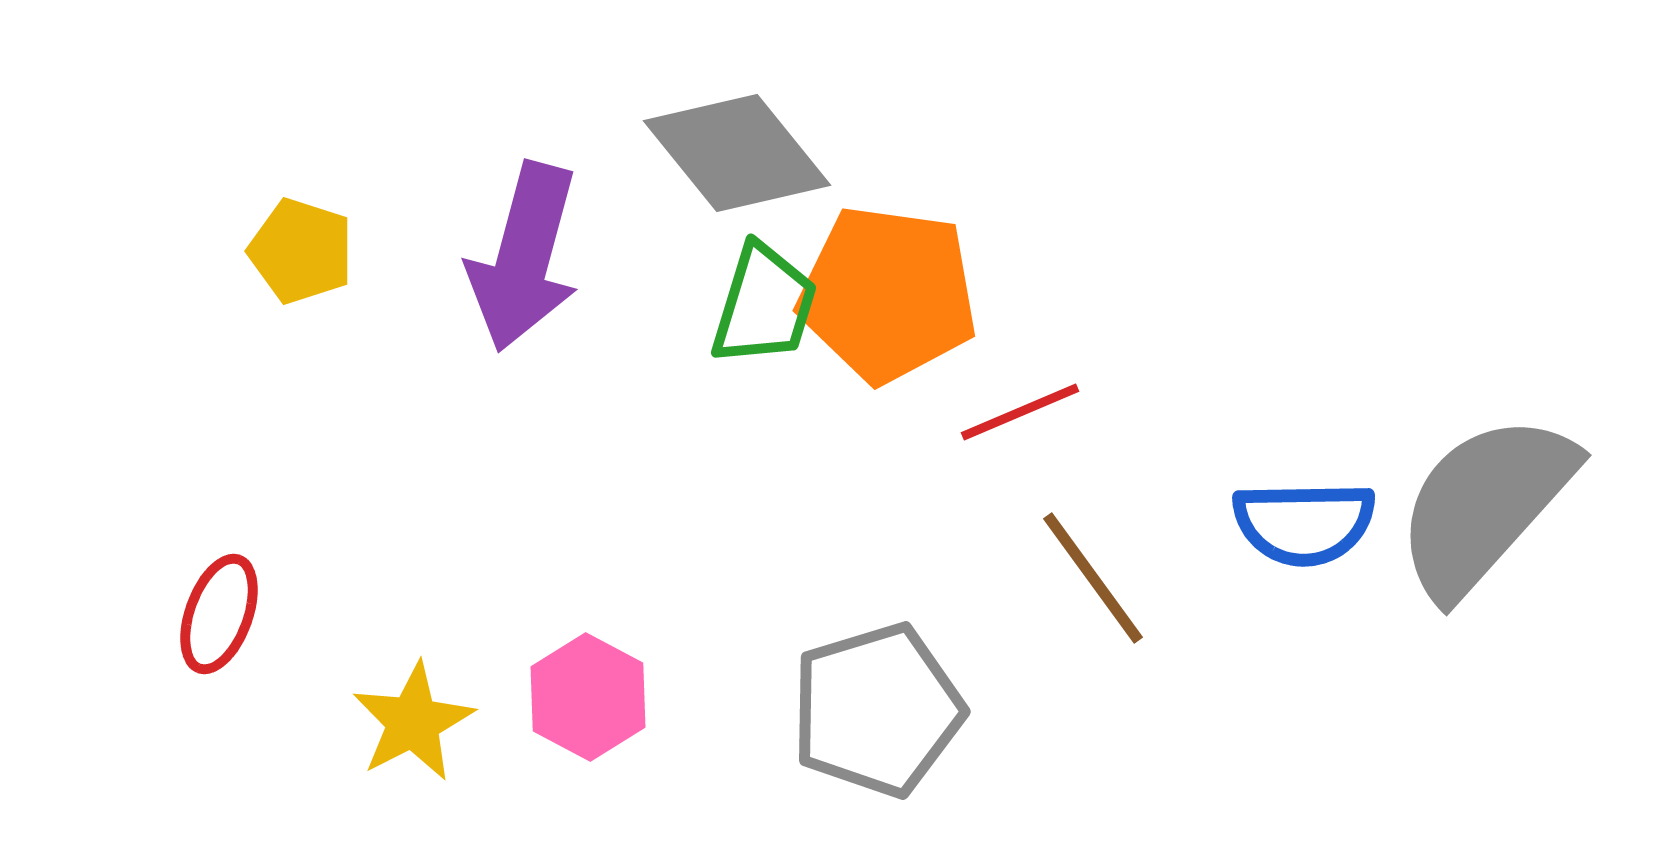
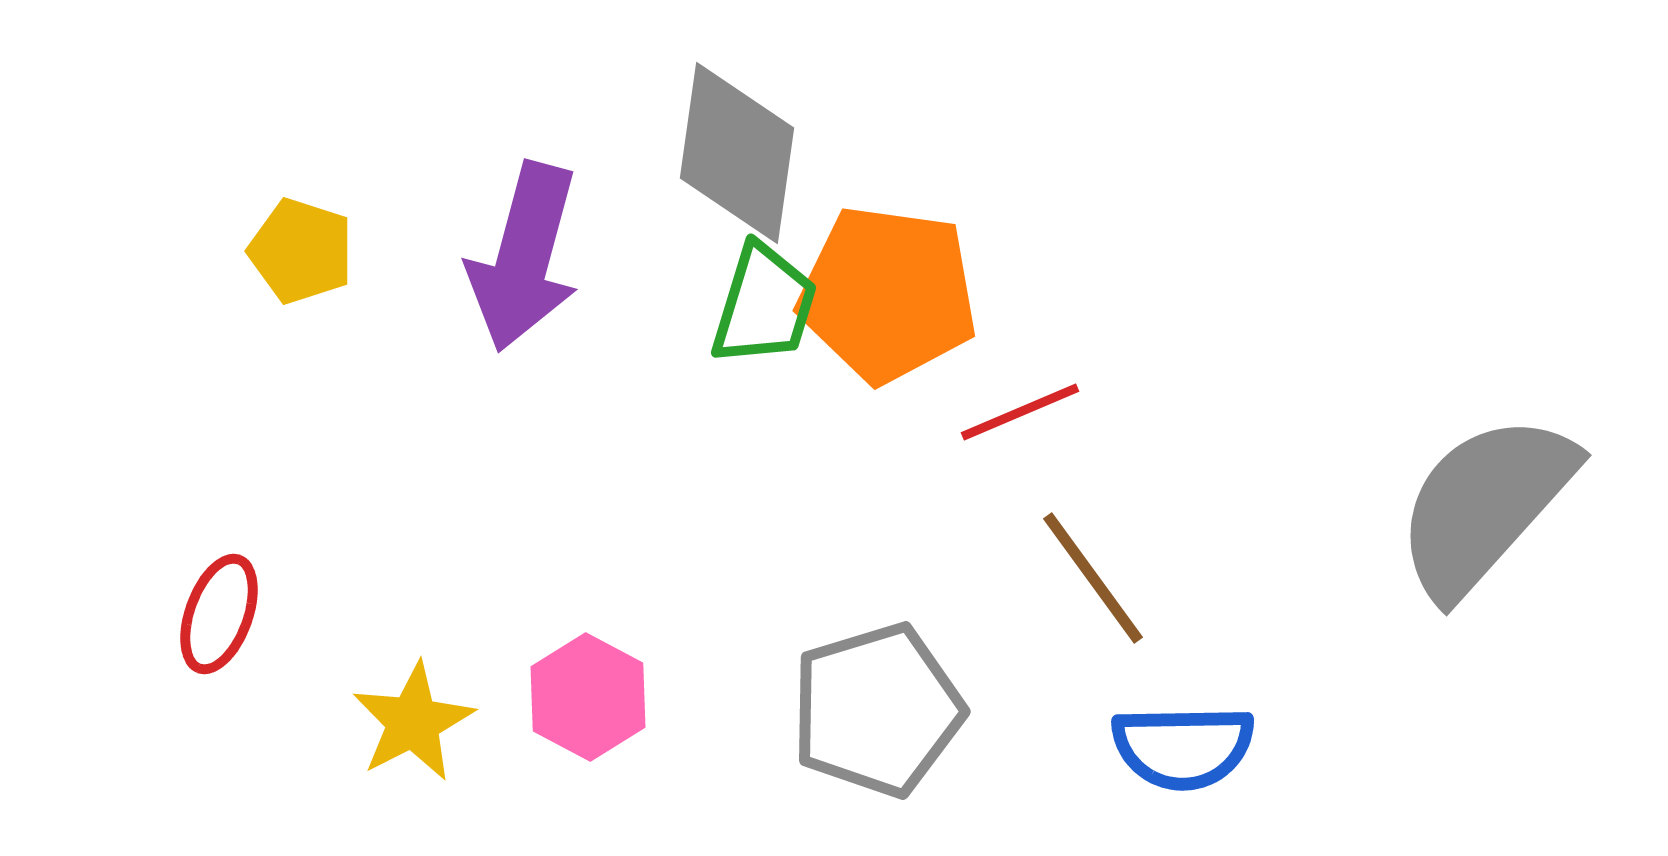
gray diamond: rotated 47 degrees clockwise
blue semicircle: moved 121 px left, 224 px down
